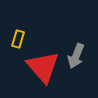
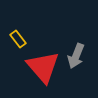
yellow rectangle: rotated 54 degrees counterclockwise
